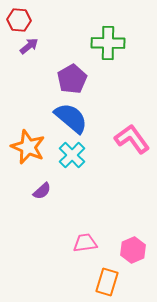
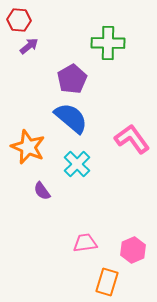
cyan cross: moved 5 px right, 9 px down
purple semicircle: rotated 96 degrees clockwise
